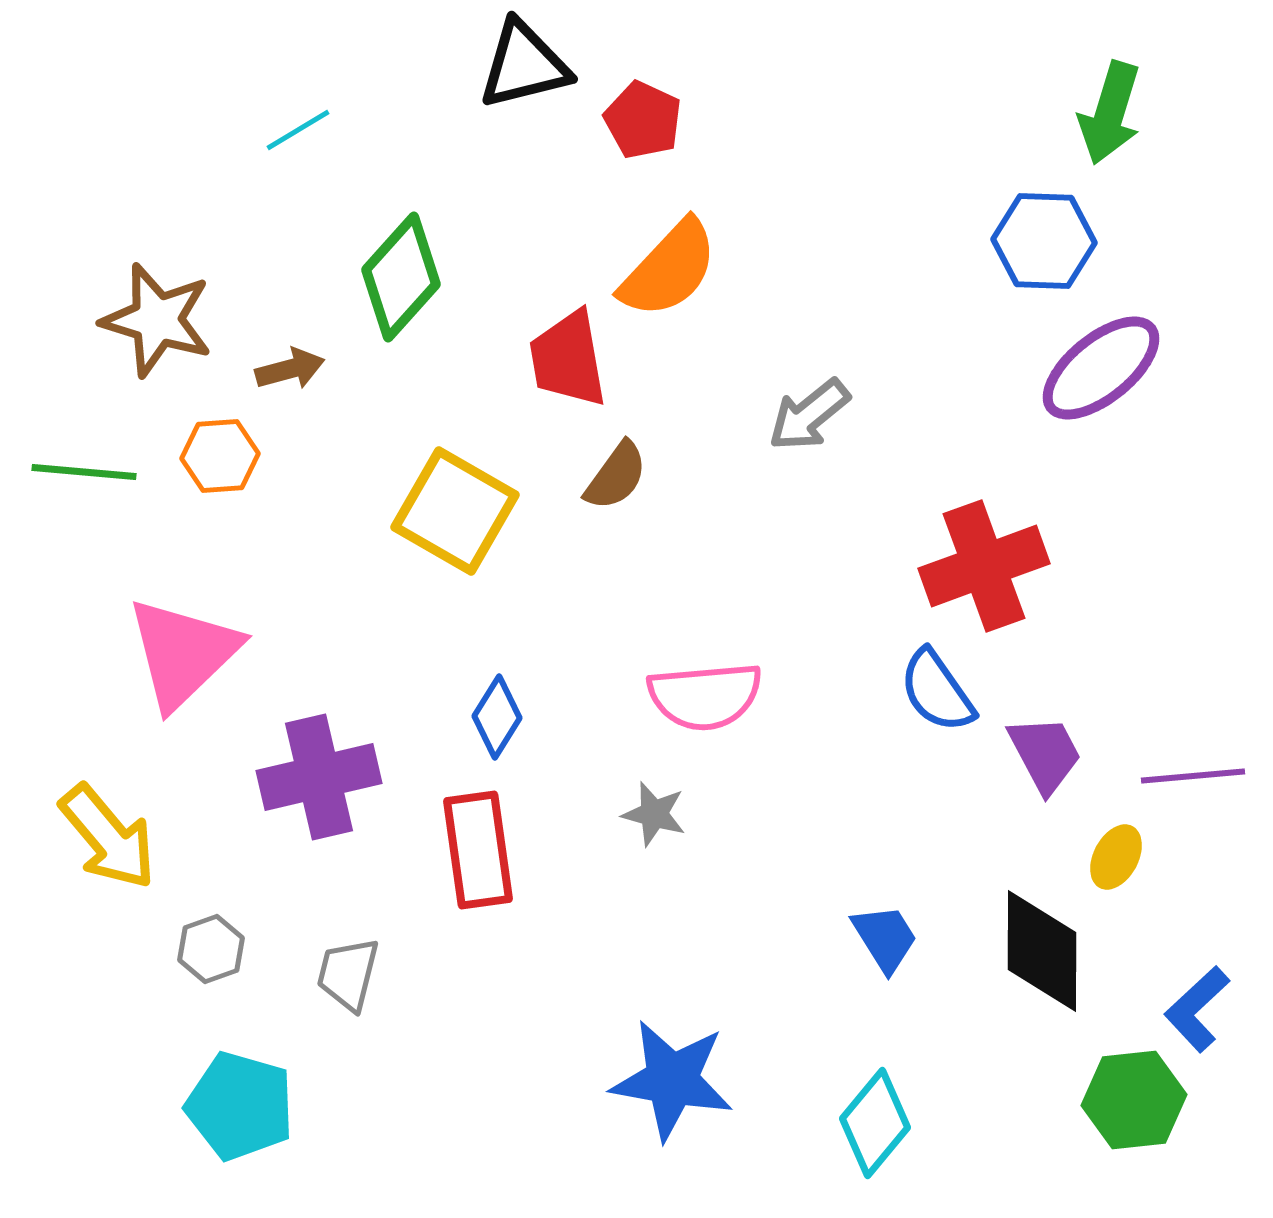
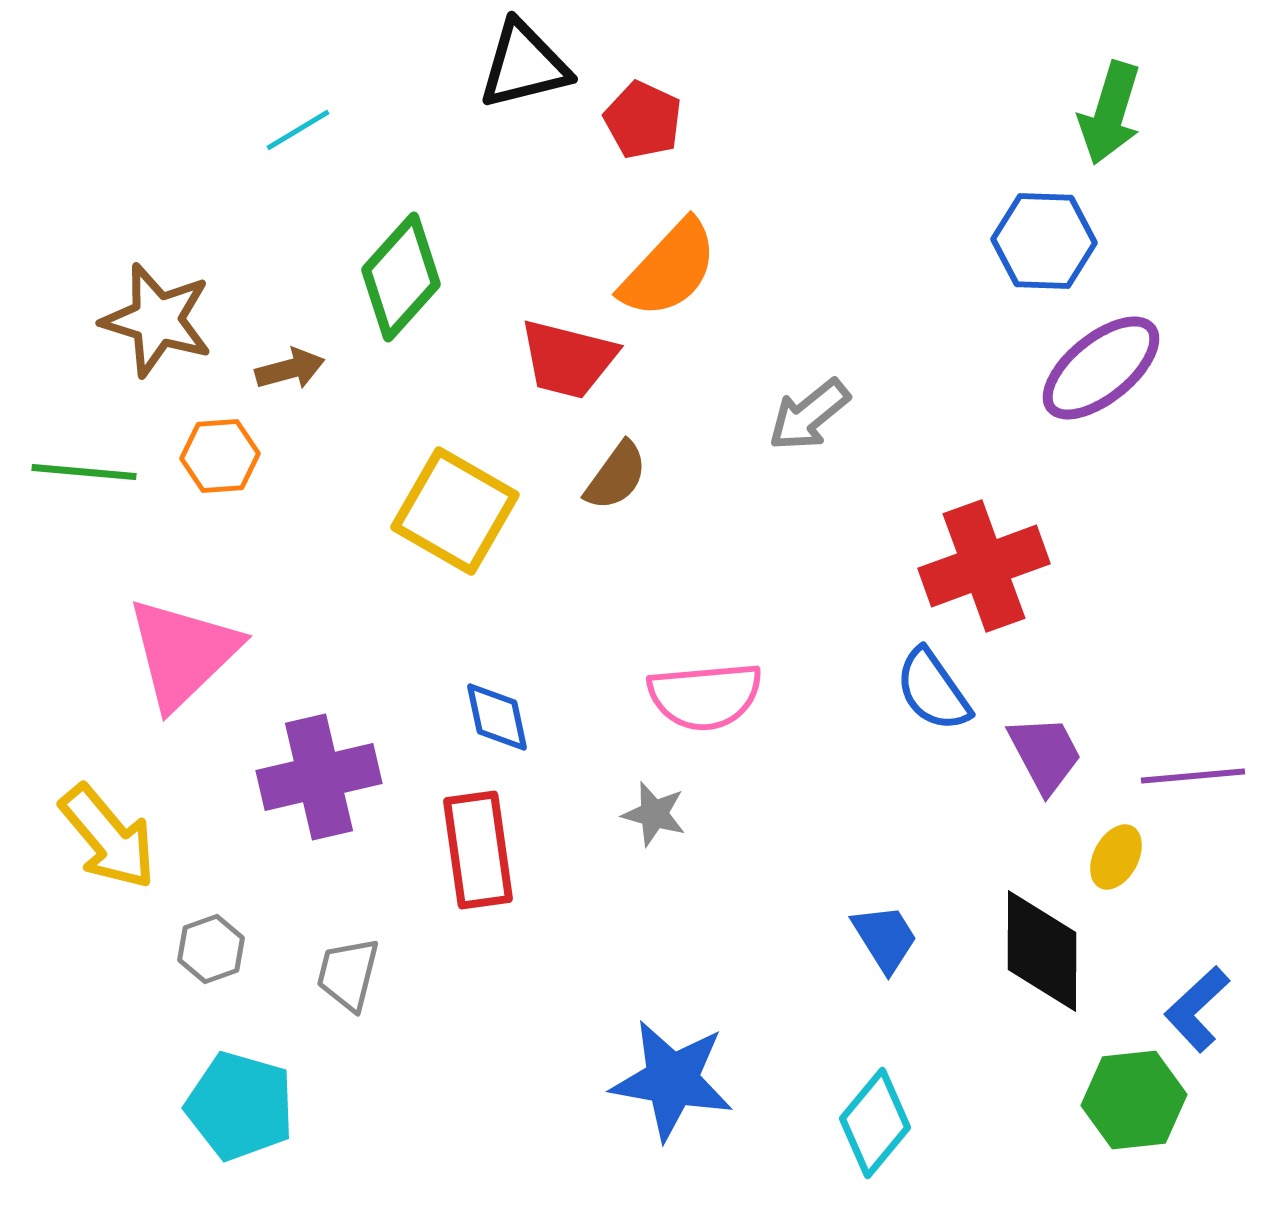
red trapezoid: rotated 66 degrees counterclockwise
blue semicircle: moved 4 px left, 1 px up
blue diamond: rotated 44 degrees counterclockwise
